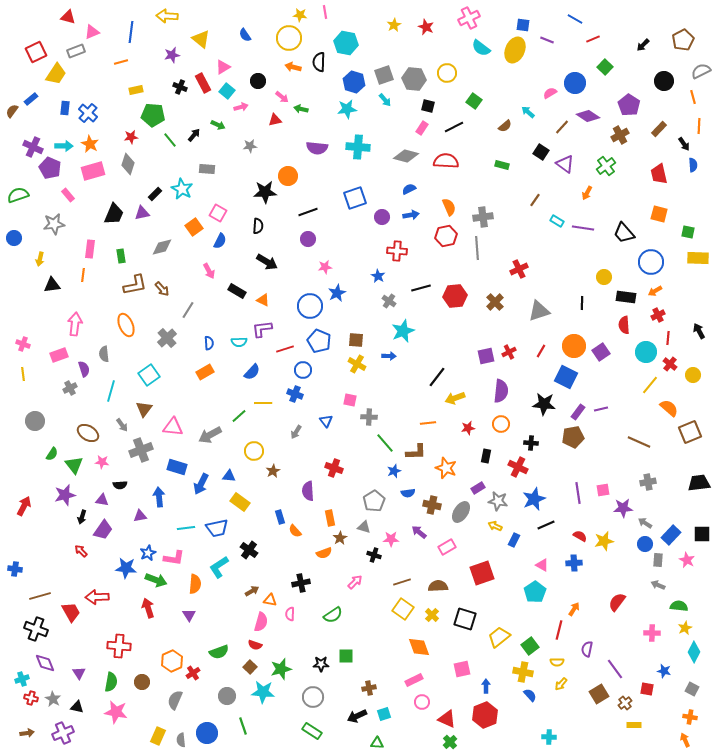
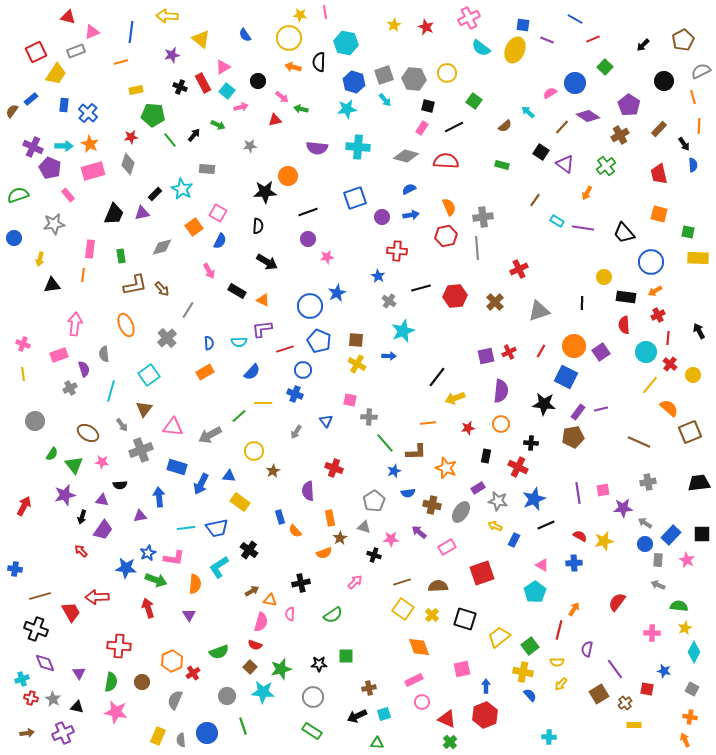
blue rectangle at (65, 108): moved 1 px left, 3 px up
pink star at (325, 267): moved 2 px right, 10 px up
black star at (321, 664): moved 2 px left
